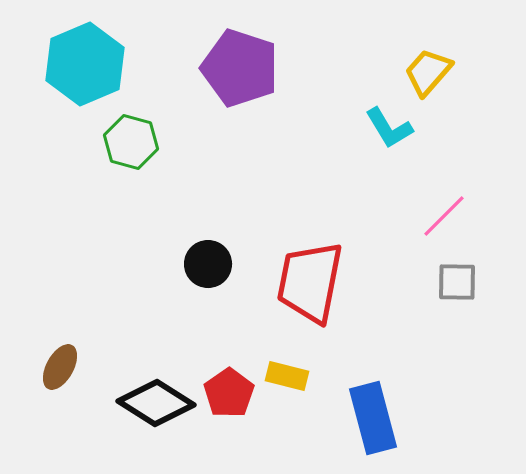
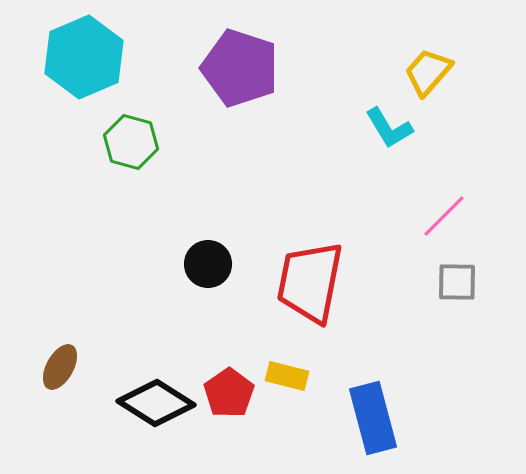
cyan hexagon: moved 1 px left, 7 px up
